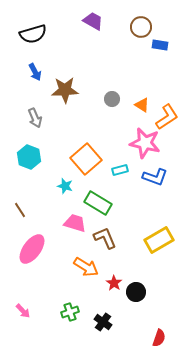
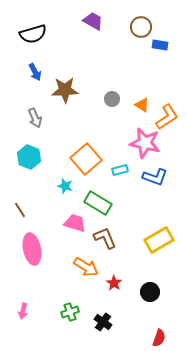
pink ellipse: rotated 48 degrees counterclockwise
black circle: moved 14 px right
pink arrow: rotated 56 degrees clockwise
